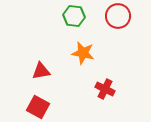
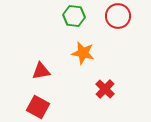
red cross: rotated 18 degrees clockwise
